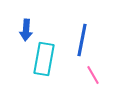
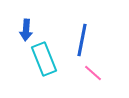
cyan rectangle: rotated 32 degrees counterclockwise
pink line: moved 2 px up; rotated 18 degrees counterclockwise
